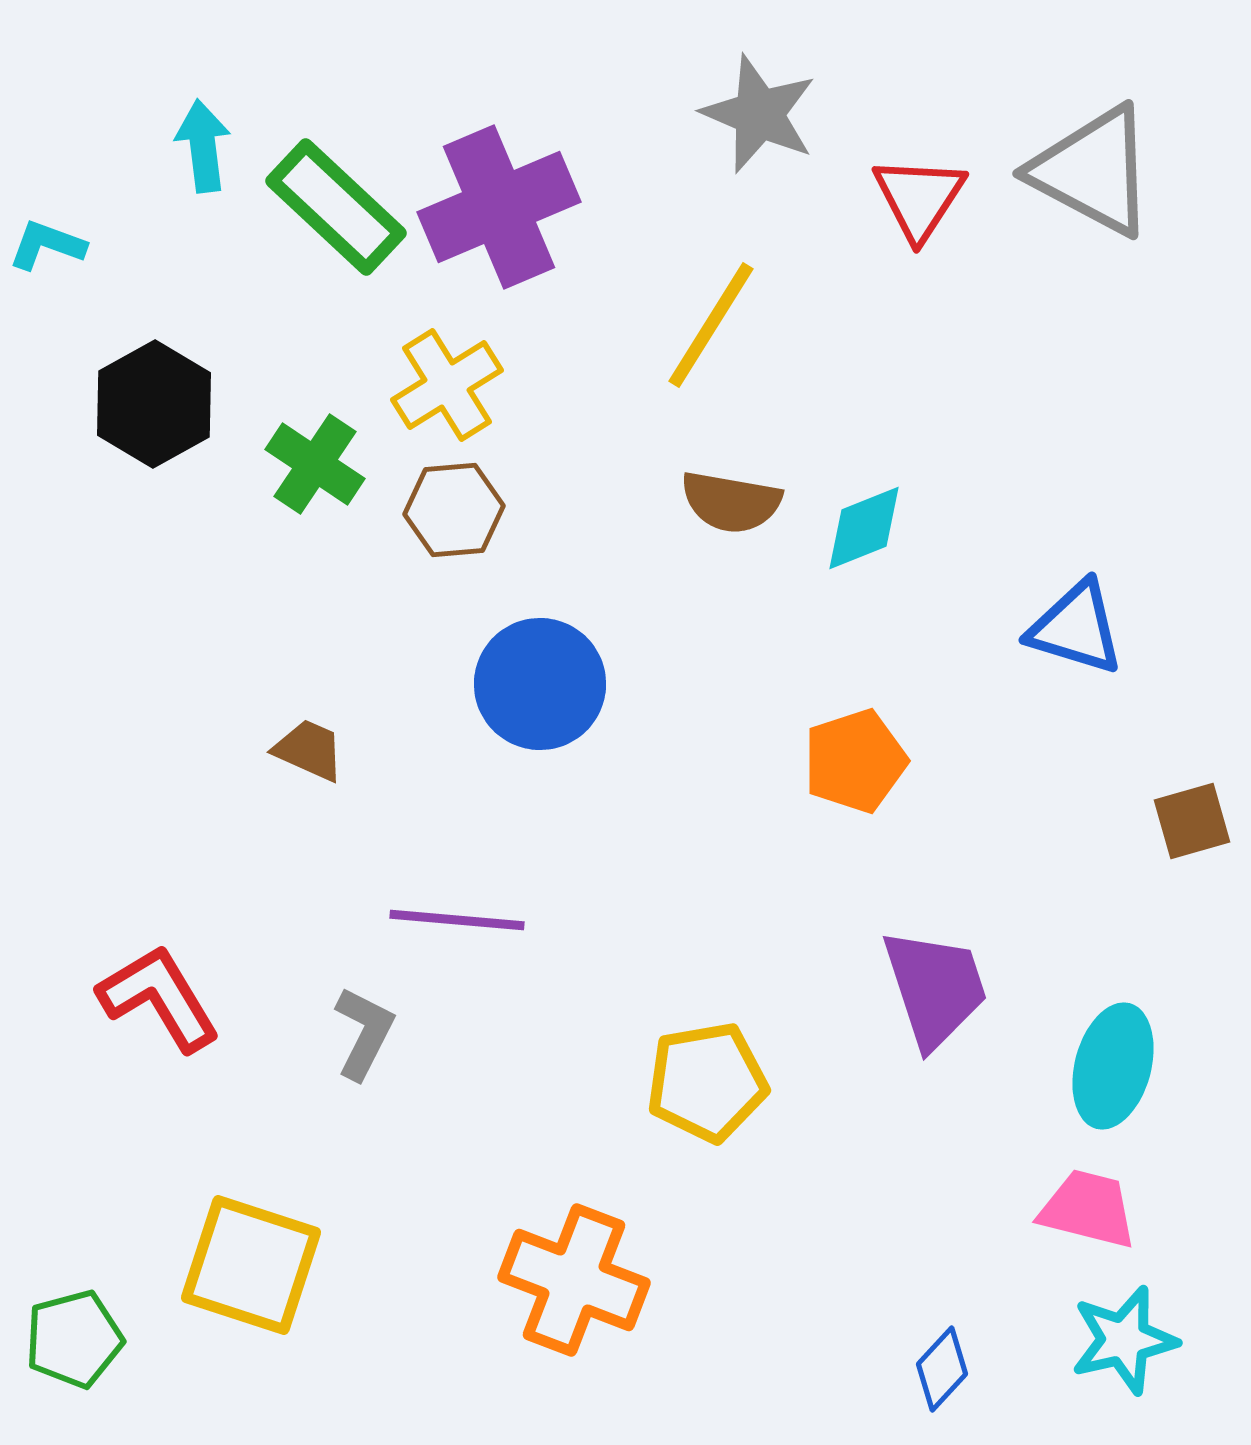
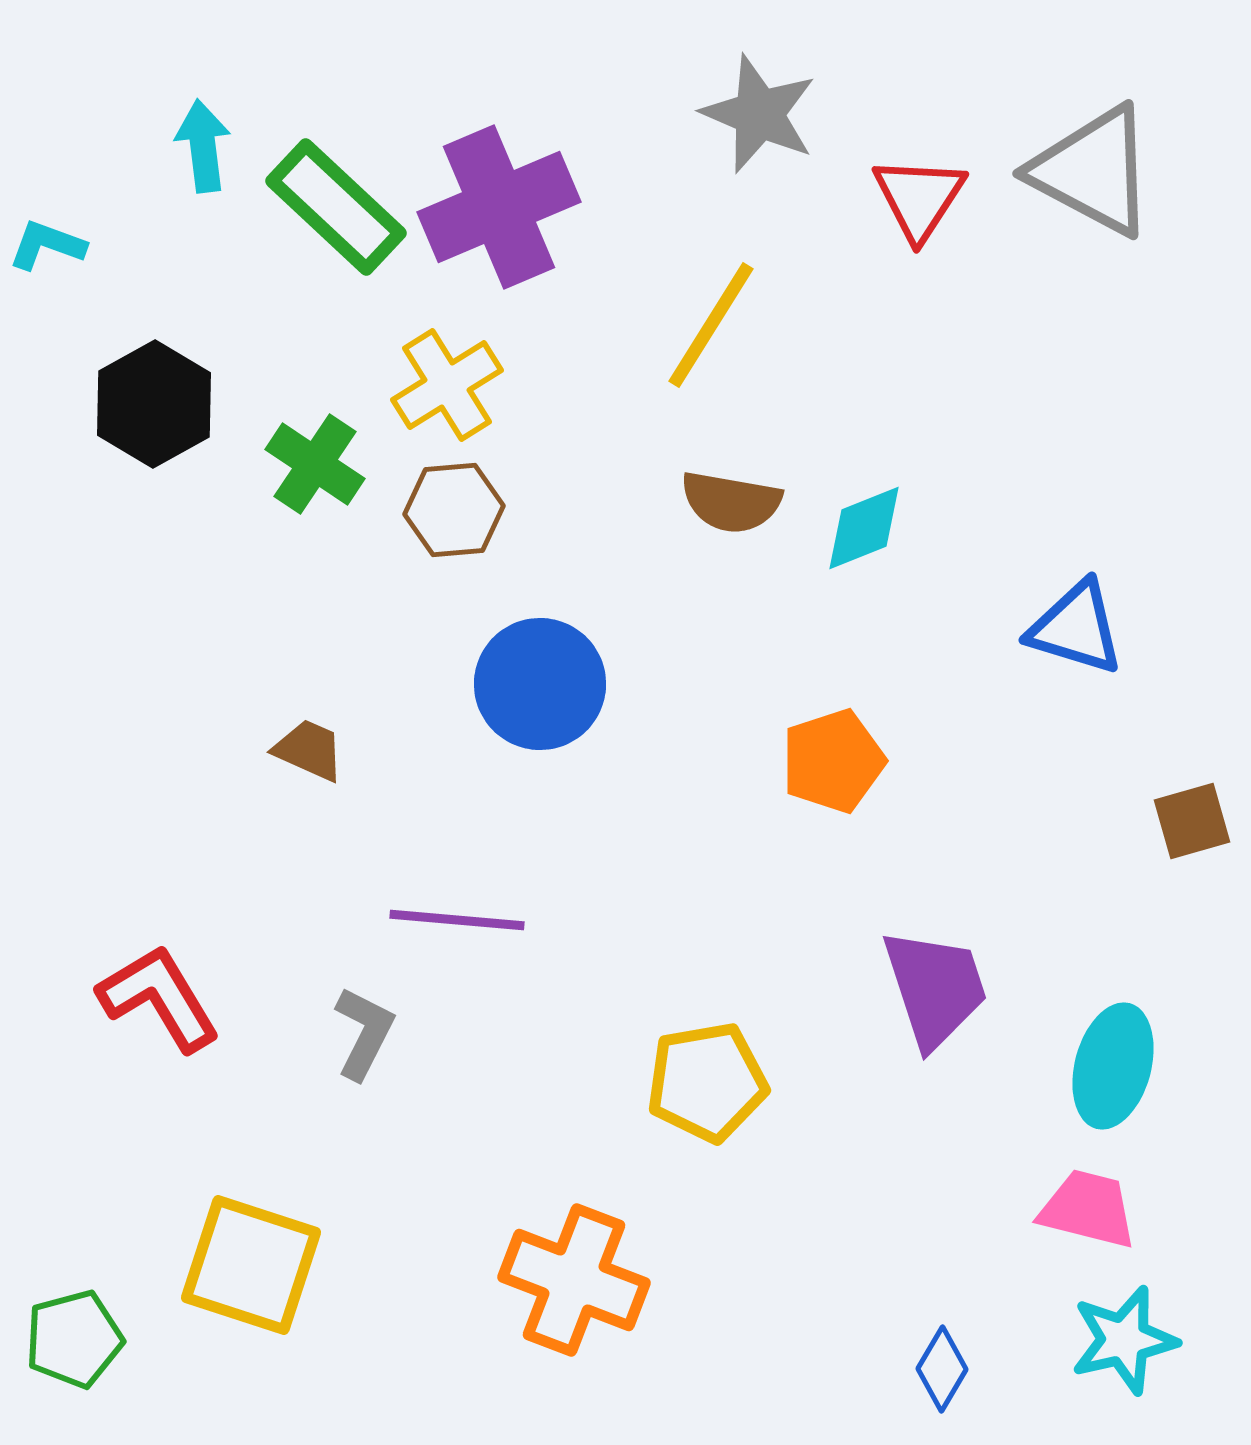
orange pentagon: moved 22 px left
blue diamond: rotated 12 degrees counterclockwise
